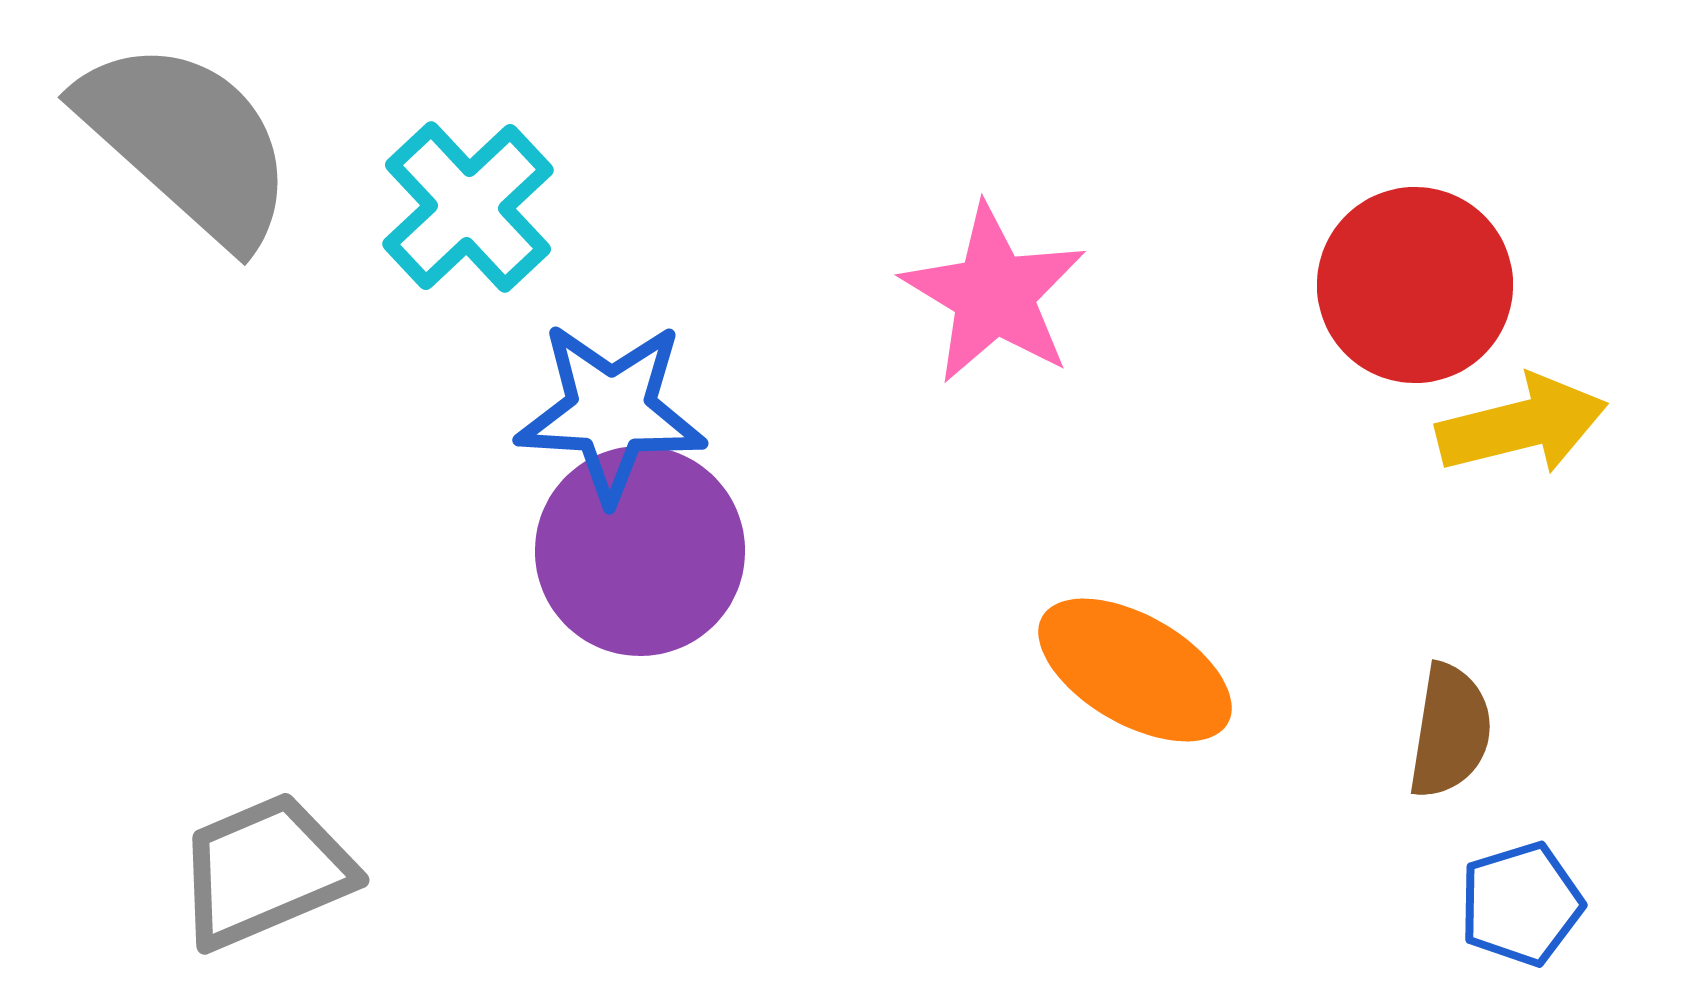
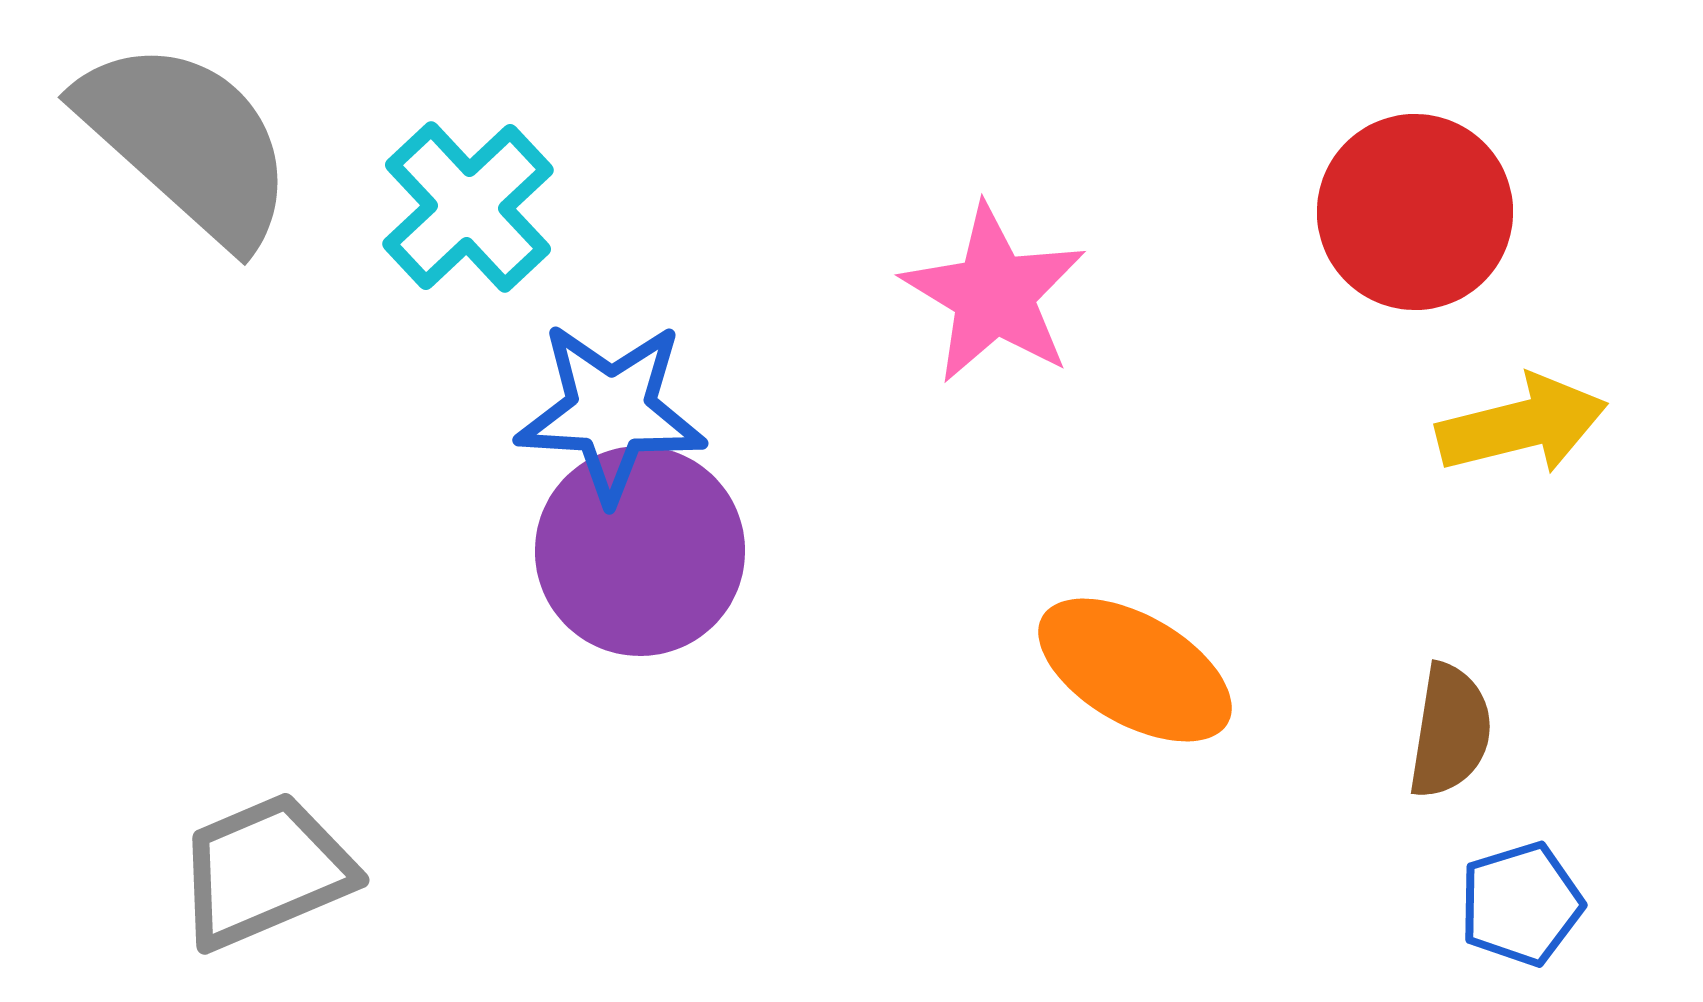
red circle: moved 73 px up
